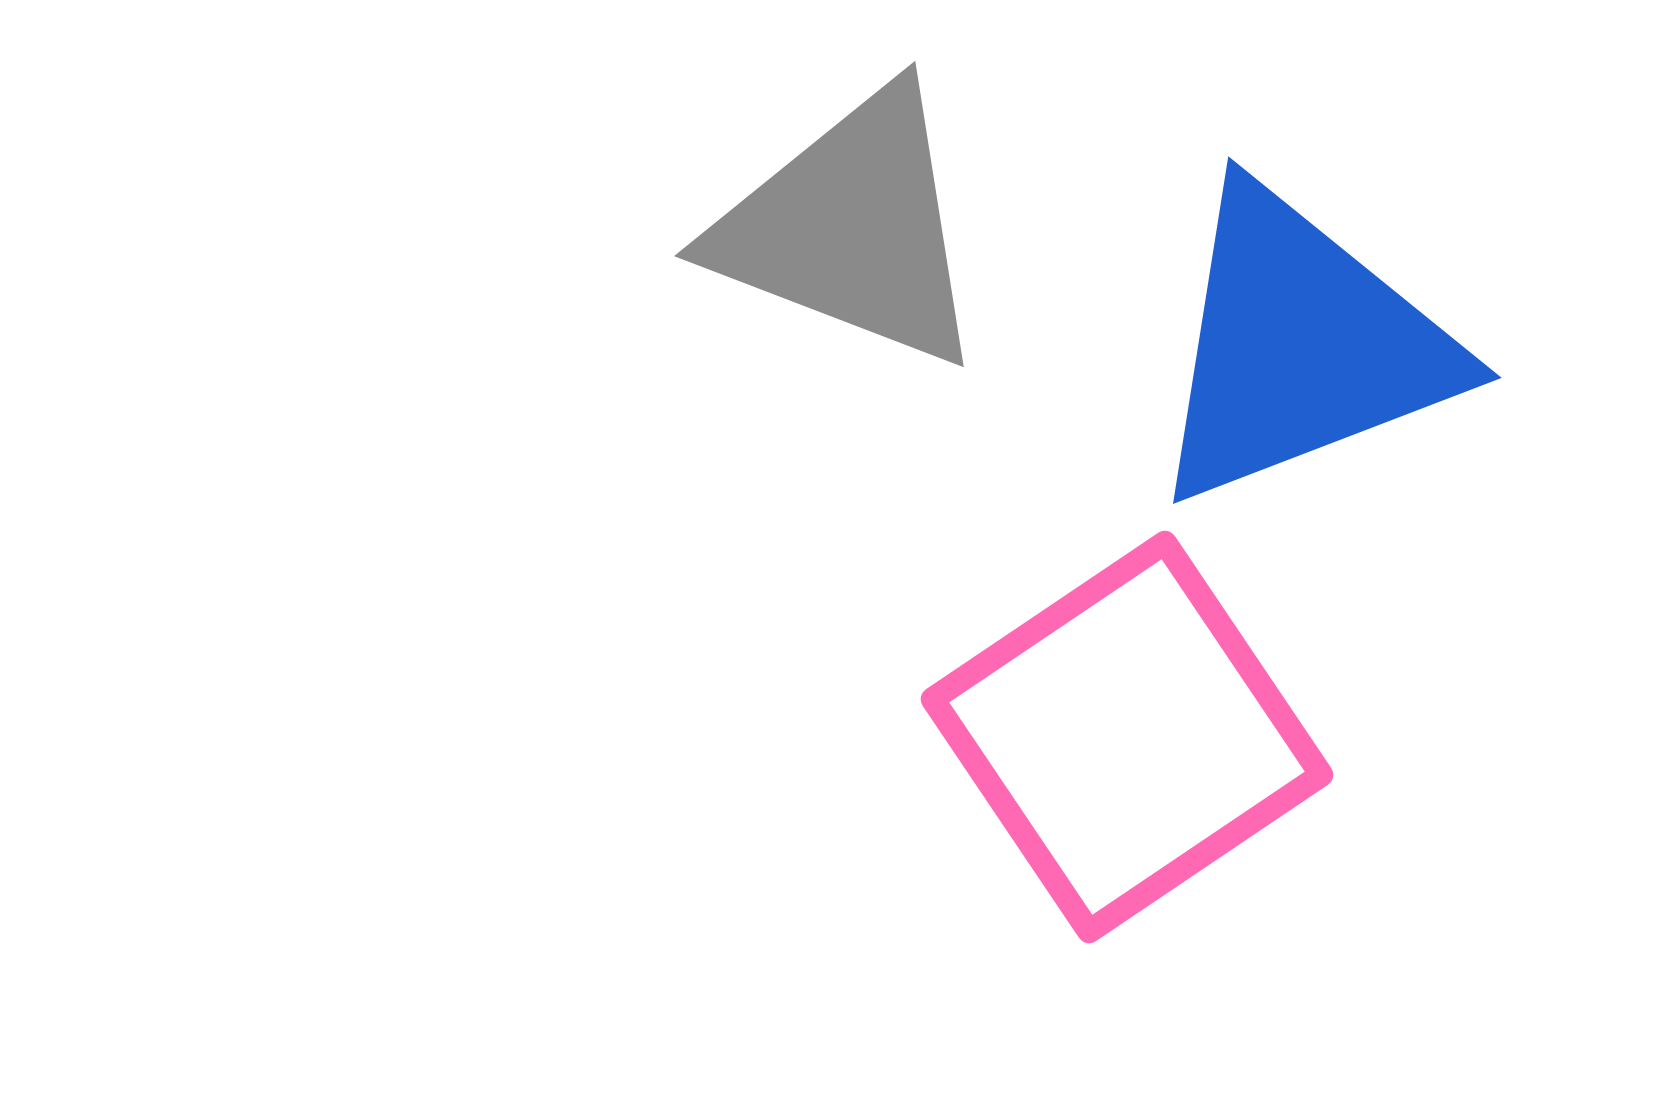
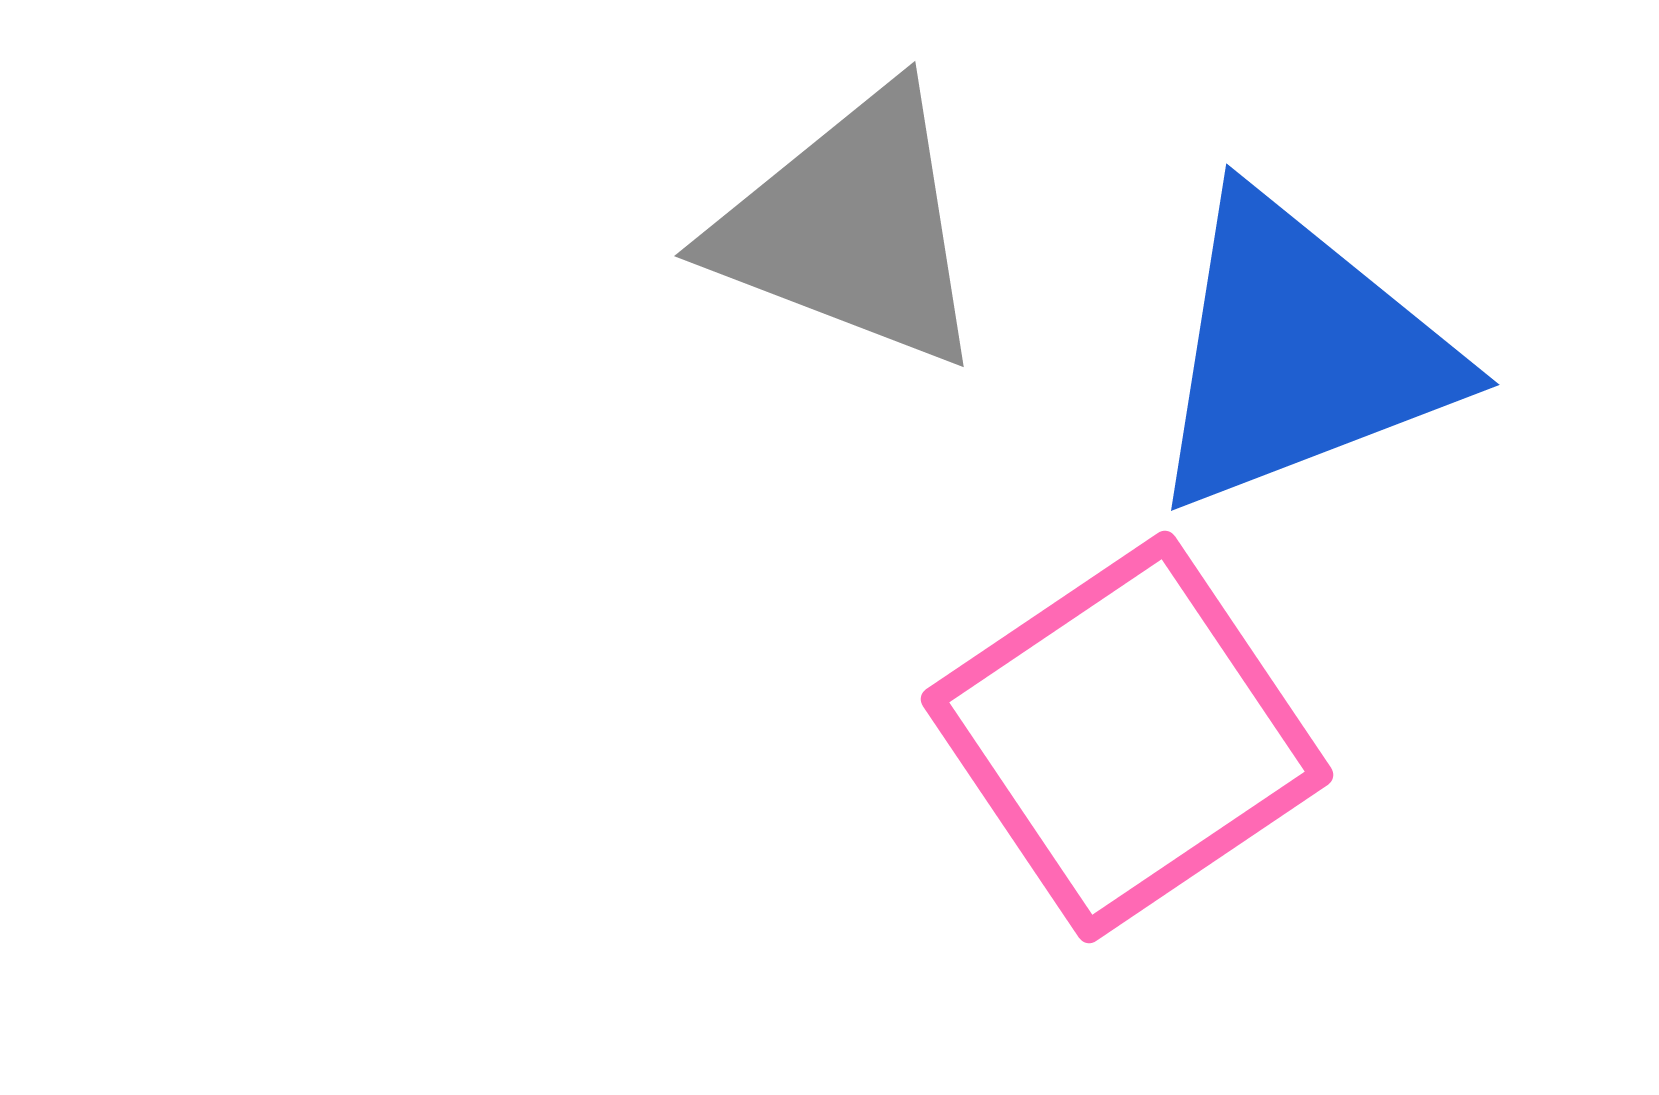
blue triangle: moved 2 px left, 7 px down
